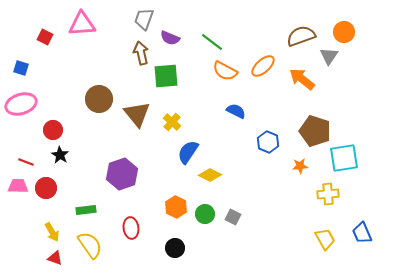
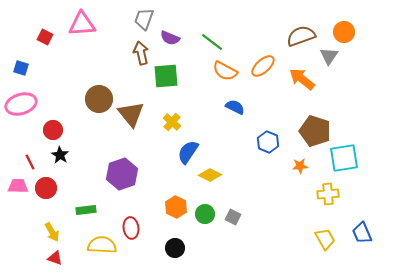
blue semicircle at (236, 111): moved 1 px left, 4 px up
brown triangle at (137, 114): moved 6 px left
red line at (26, 162): moved 4 px right; rotated 42 degrees clockwise
yellow semicircle at (90, 245): moved 12 px right; rotated 52 degrees counterclockwise
